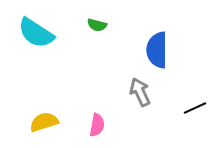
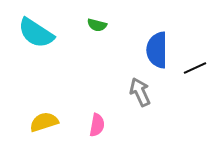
black line: moved 40 px up
